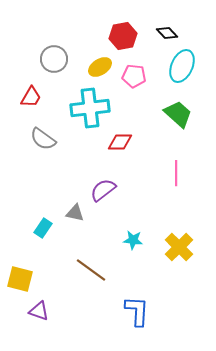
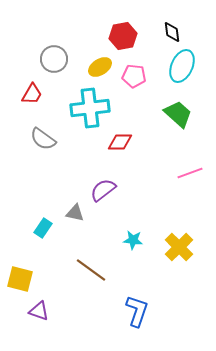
black diamond: moved 5 px right, 1 px up; rotated 35 degrees clockwise
red trapezoid: moved 1 px right, 3 px up
pink line: moved 14 px right; rotated 70 degrees clockwise
blue L-shape: rotated 16 degrees clockwise
